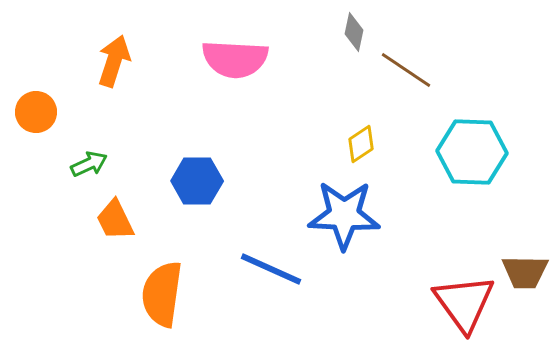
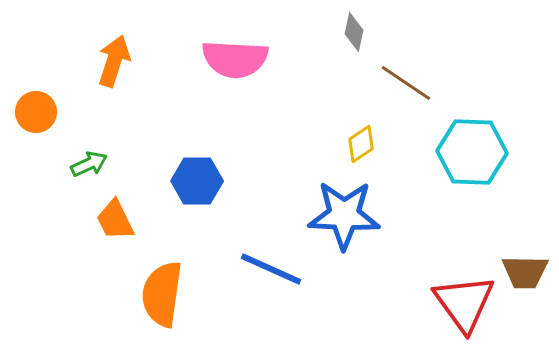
brown line: moved 13 px down
